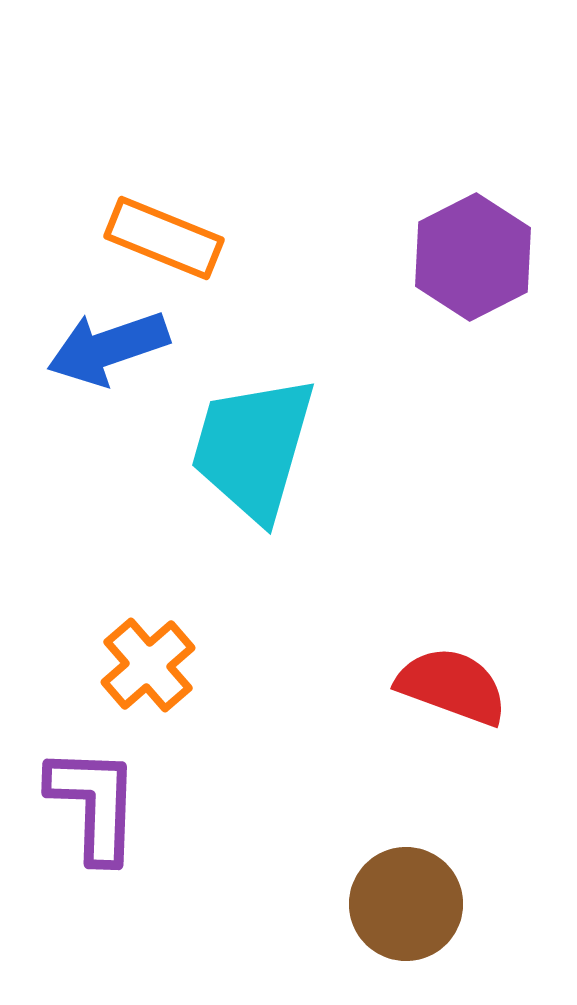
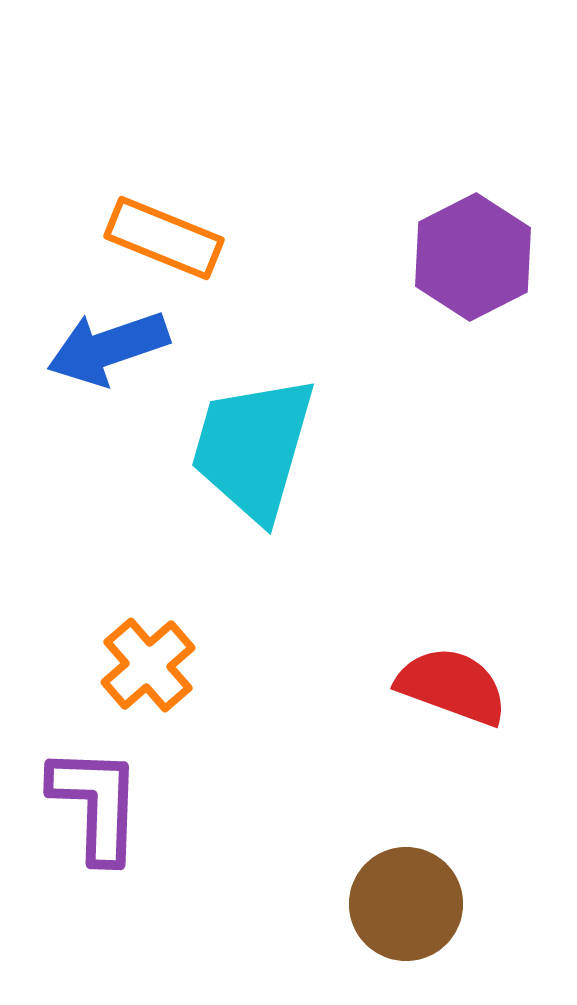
purple L-shape: moved 2 px right
